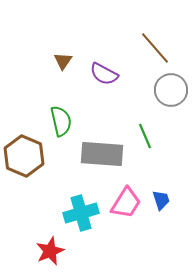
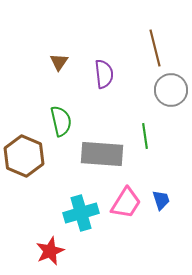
brown line: rotated 27 degrees clockwise
brown triangle: moved 4 px left, 1 px down
purple semicircle: rotated 124 degrees counterclockwise
green line: rotated 15 degrees clockwise
